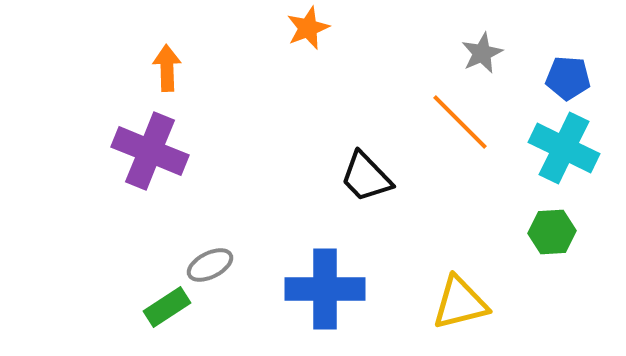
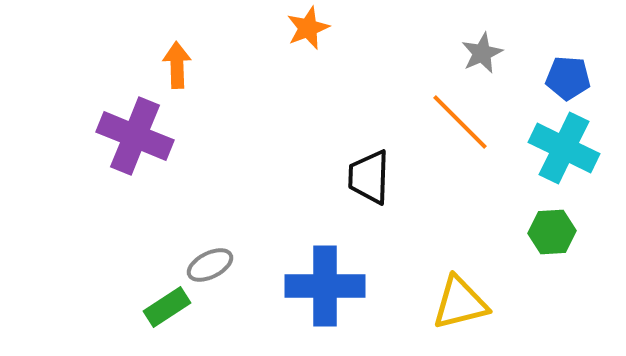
orange arrow: moved 10 px right, 3 px up
purple cross: moved 15 px left, 15 px up
black trapezoid: moved 3 px right; rotated 46 degrees clockwise
blue cross: moved 3 px up
